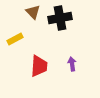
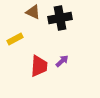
brown triangle: rotated 21 degrees counterclockwise
purple arrow: moved 10 px left, 3 px up; rotated 56 degrees clockwise
